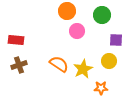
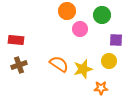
pink circle: moved 3 px right, 2 px up
yellow star: rotated 12 degrees clockwise
